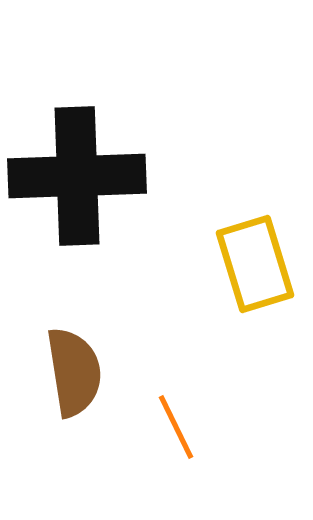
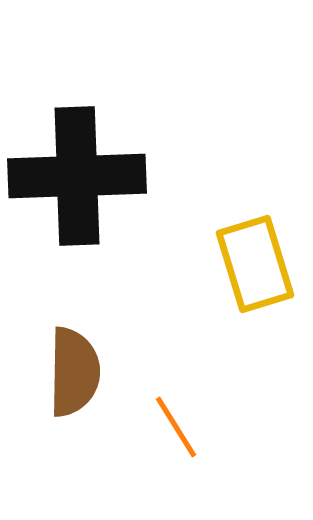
brown semicircle: rotated 10 degrees clockwise
orange line: rotated 6 degrees counterclockwise
